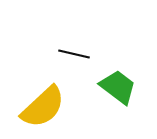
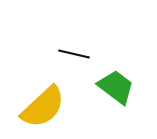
green trapezoid: moved 2 px left
